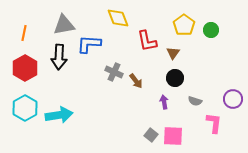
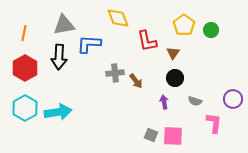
gray cross: moved 1 px right, 1 px down; rotated 30 degrees counterclockwise
cyan arrow: moved 1 px left, 3 px up
gray square: rotated 16 degrees counterclockwise
